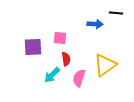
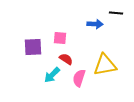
red semicircle: rotated 48 degrees counterclockwise
yellow triangle: rotated 25 degrees clockwise
